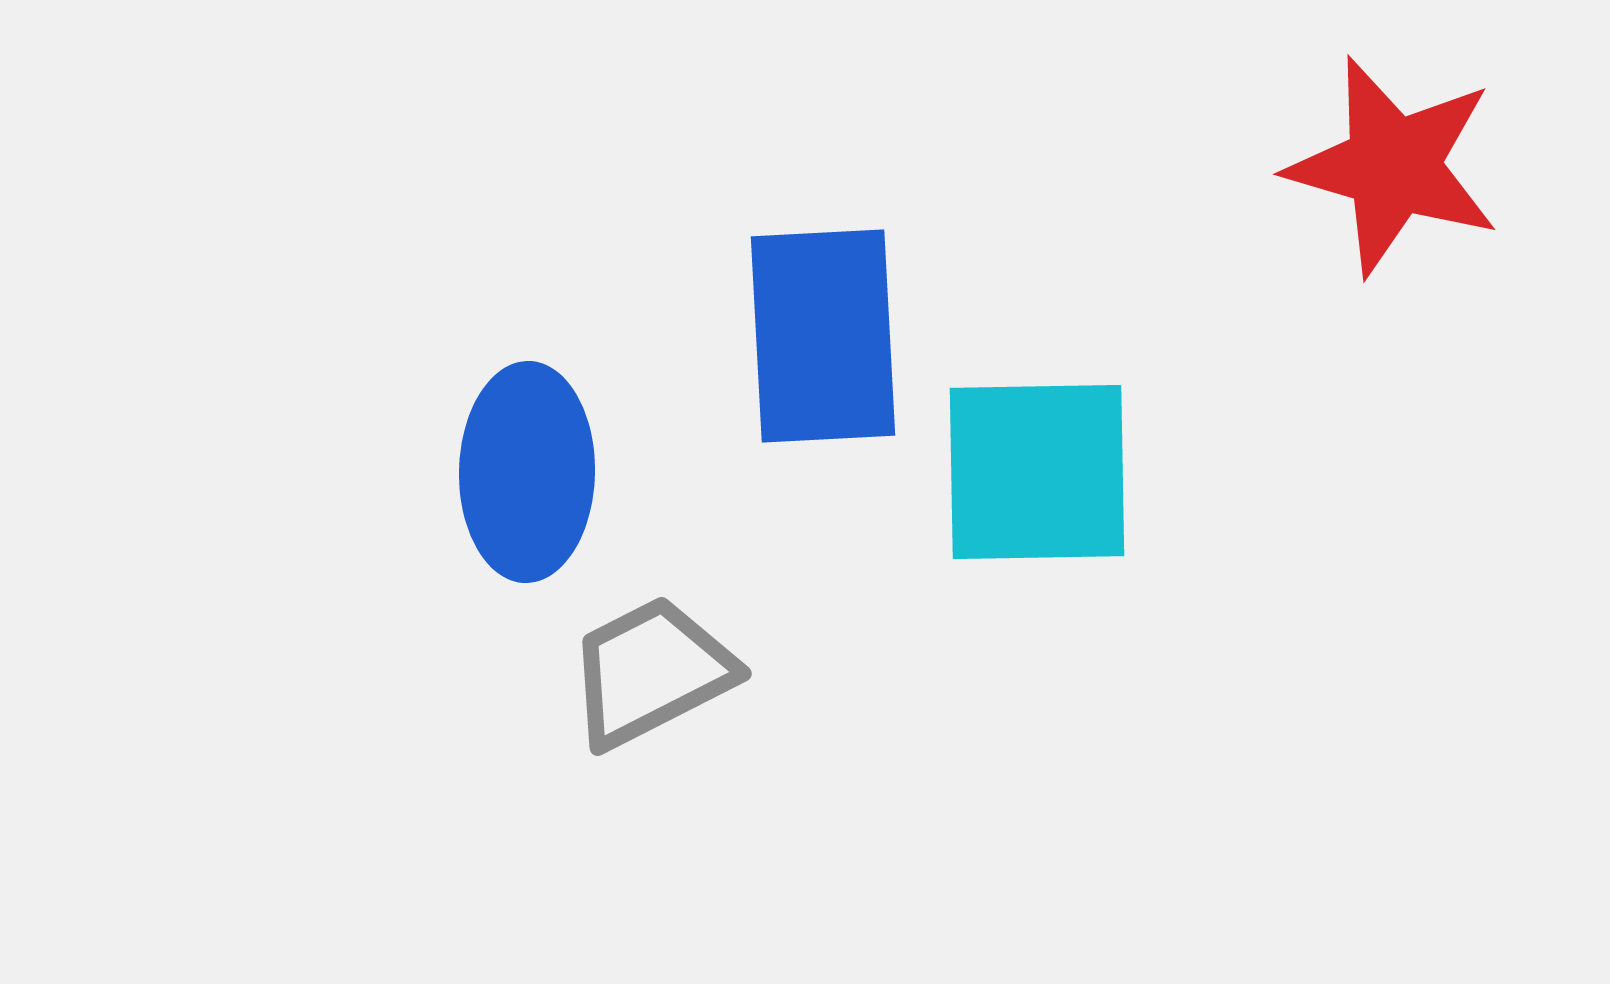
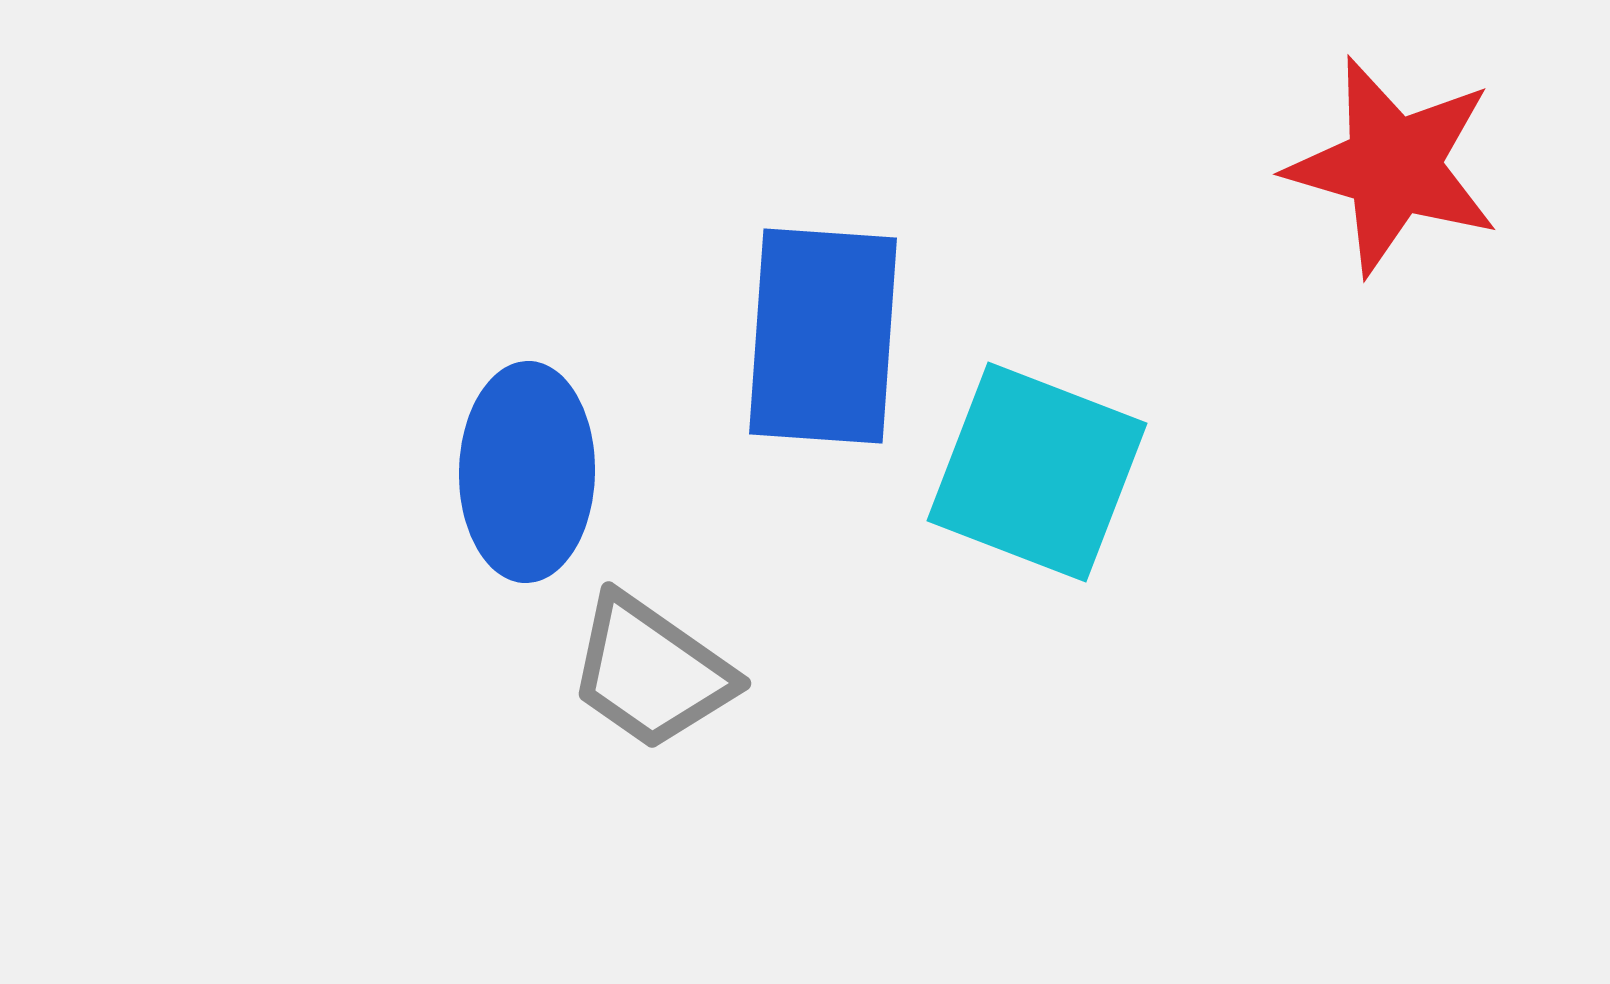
blue rectangle: rotated 7 degrees clockwise
cyan square: rotated 22 degrees clockwise
gray trapezoid: rotated 118 degrees counterclockwise
